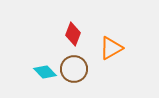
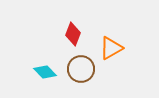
brown circle: moved 7 px right
